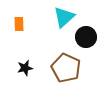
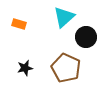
orange rectangle: rotated 72 degrees counterclockwise
